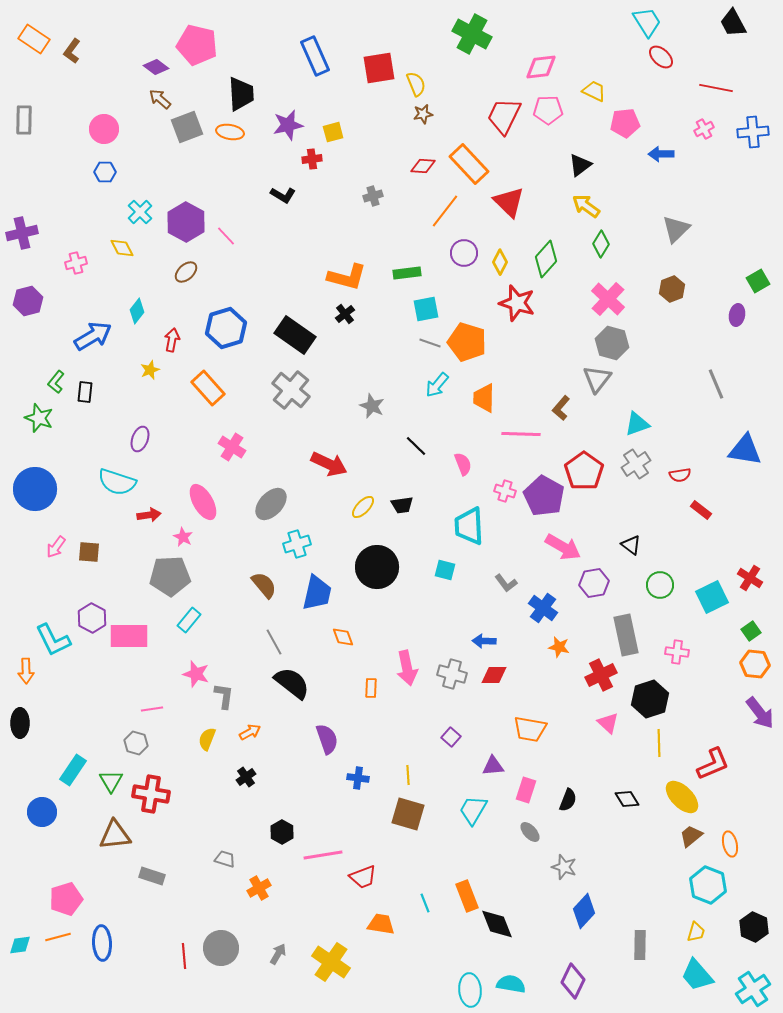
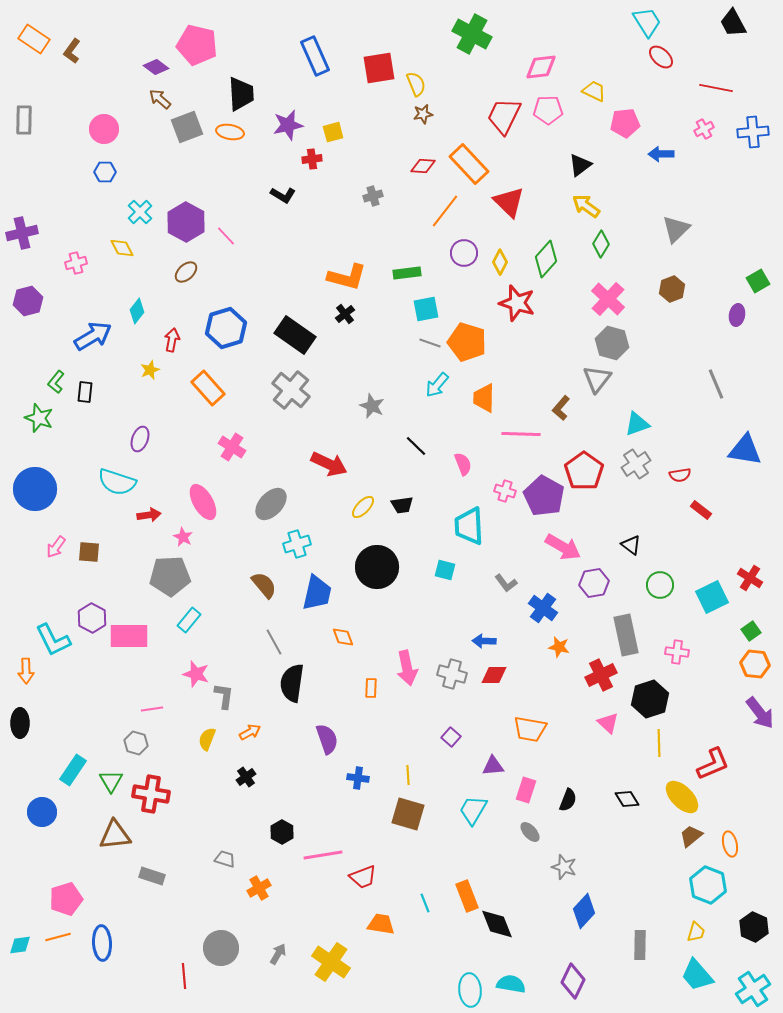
black semicircle at (292, 683): rotated 120 degrees counterclockwise
red line at (184, 956): moved 20 px down
